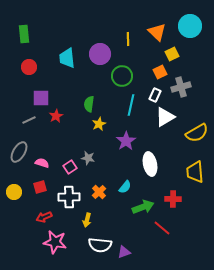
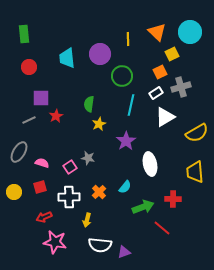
cyan circle: moved 6 px down
white rectangle: moved 1 px right, 2 px up; rotated 32 degrees clockwise
